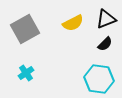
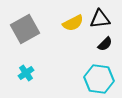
black triangle: moved 6 px left; rotated 15 degrees clockwise
